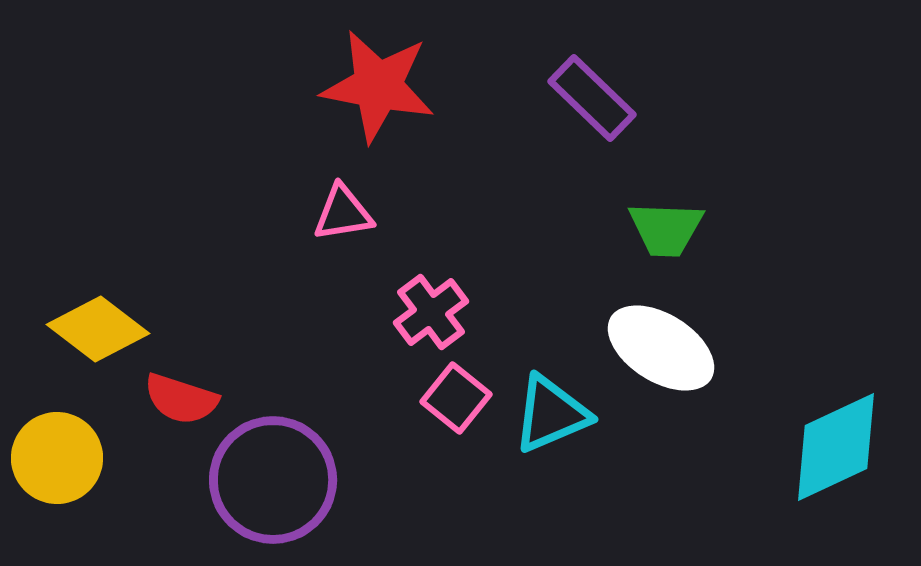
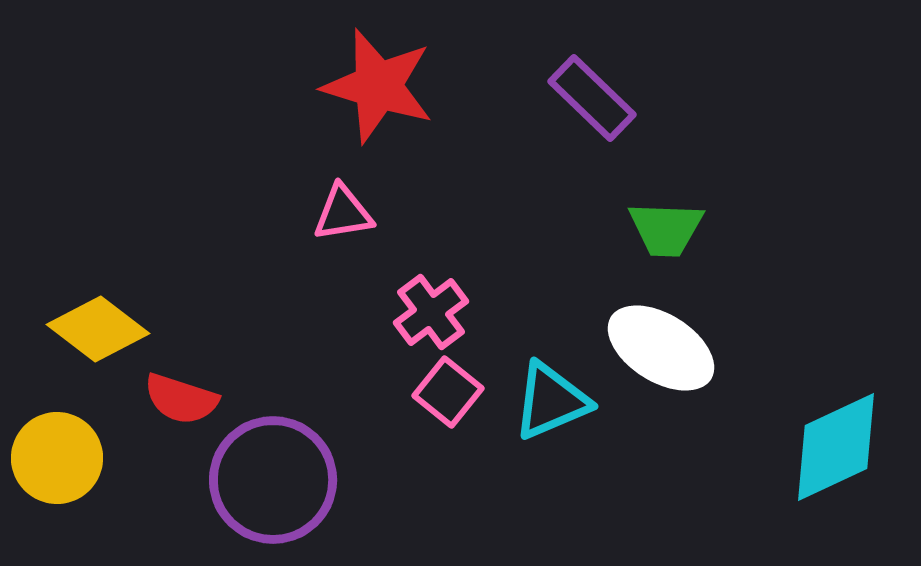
red star: rotated 6 degrees clockwise
pink square: moved 8 px left, 6 px up
cyan triangle: moved 13 px up
